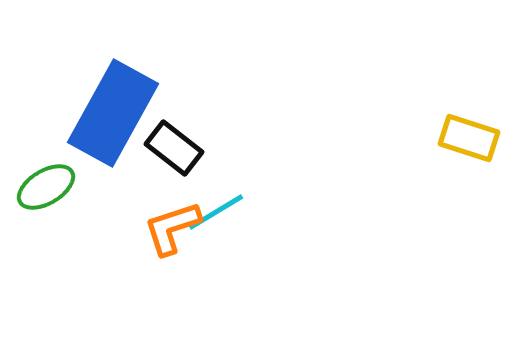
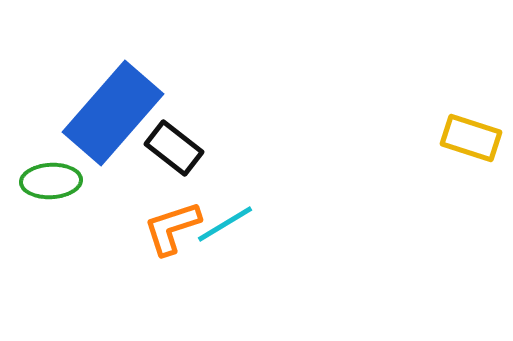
blue rectangle: rotated 12 degrees clockwise
yellow rectangle: moved 2 px right
green ellipse: moved 5 px right, 6 px up; rotated 28 degrees clockwise
cyan line: moved 9 px right, 12 px down
